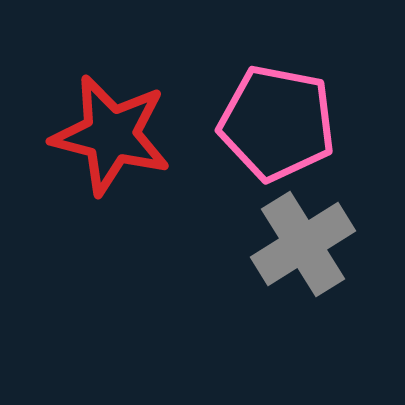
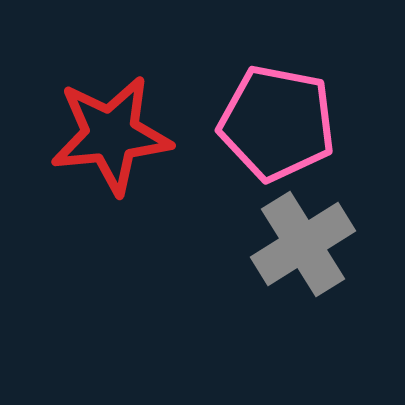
red star: rotated 20 degrees counterclockwise
